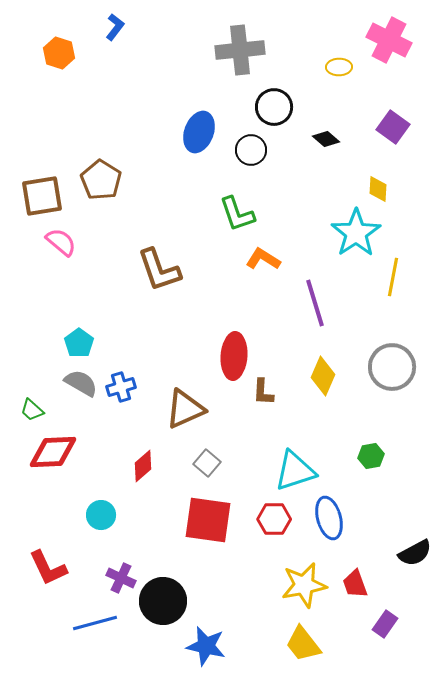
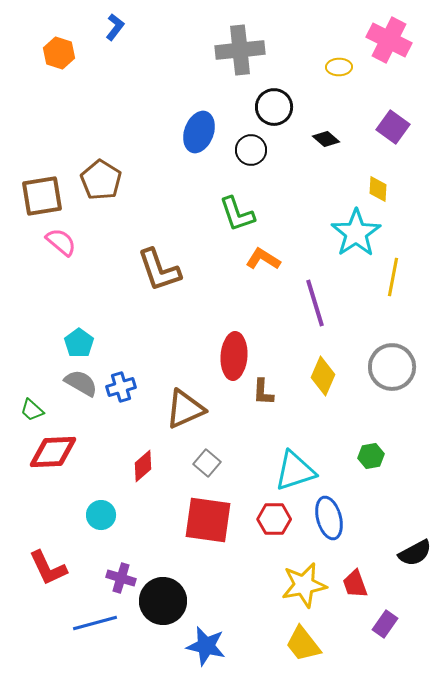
purple cross at (121, 578): rotated 8 degrees counterclockwise
